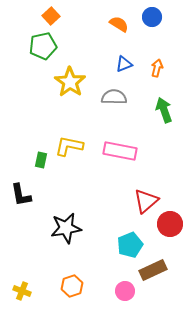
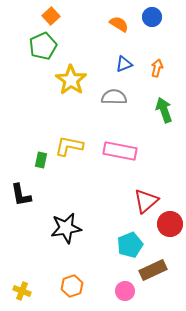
green pentagon: rotated 12 degrees counterclockwise
yellow star: moved 1 px right, 2 px up
